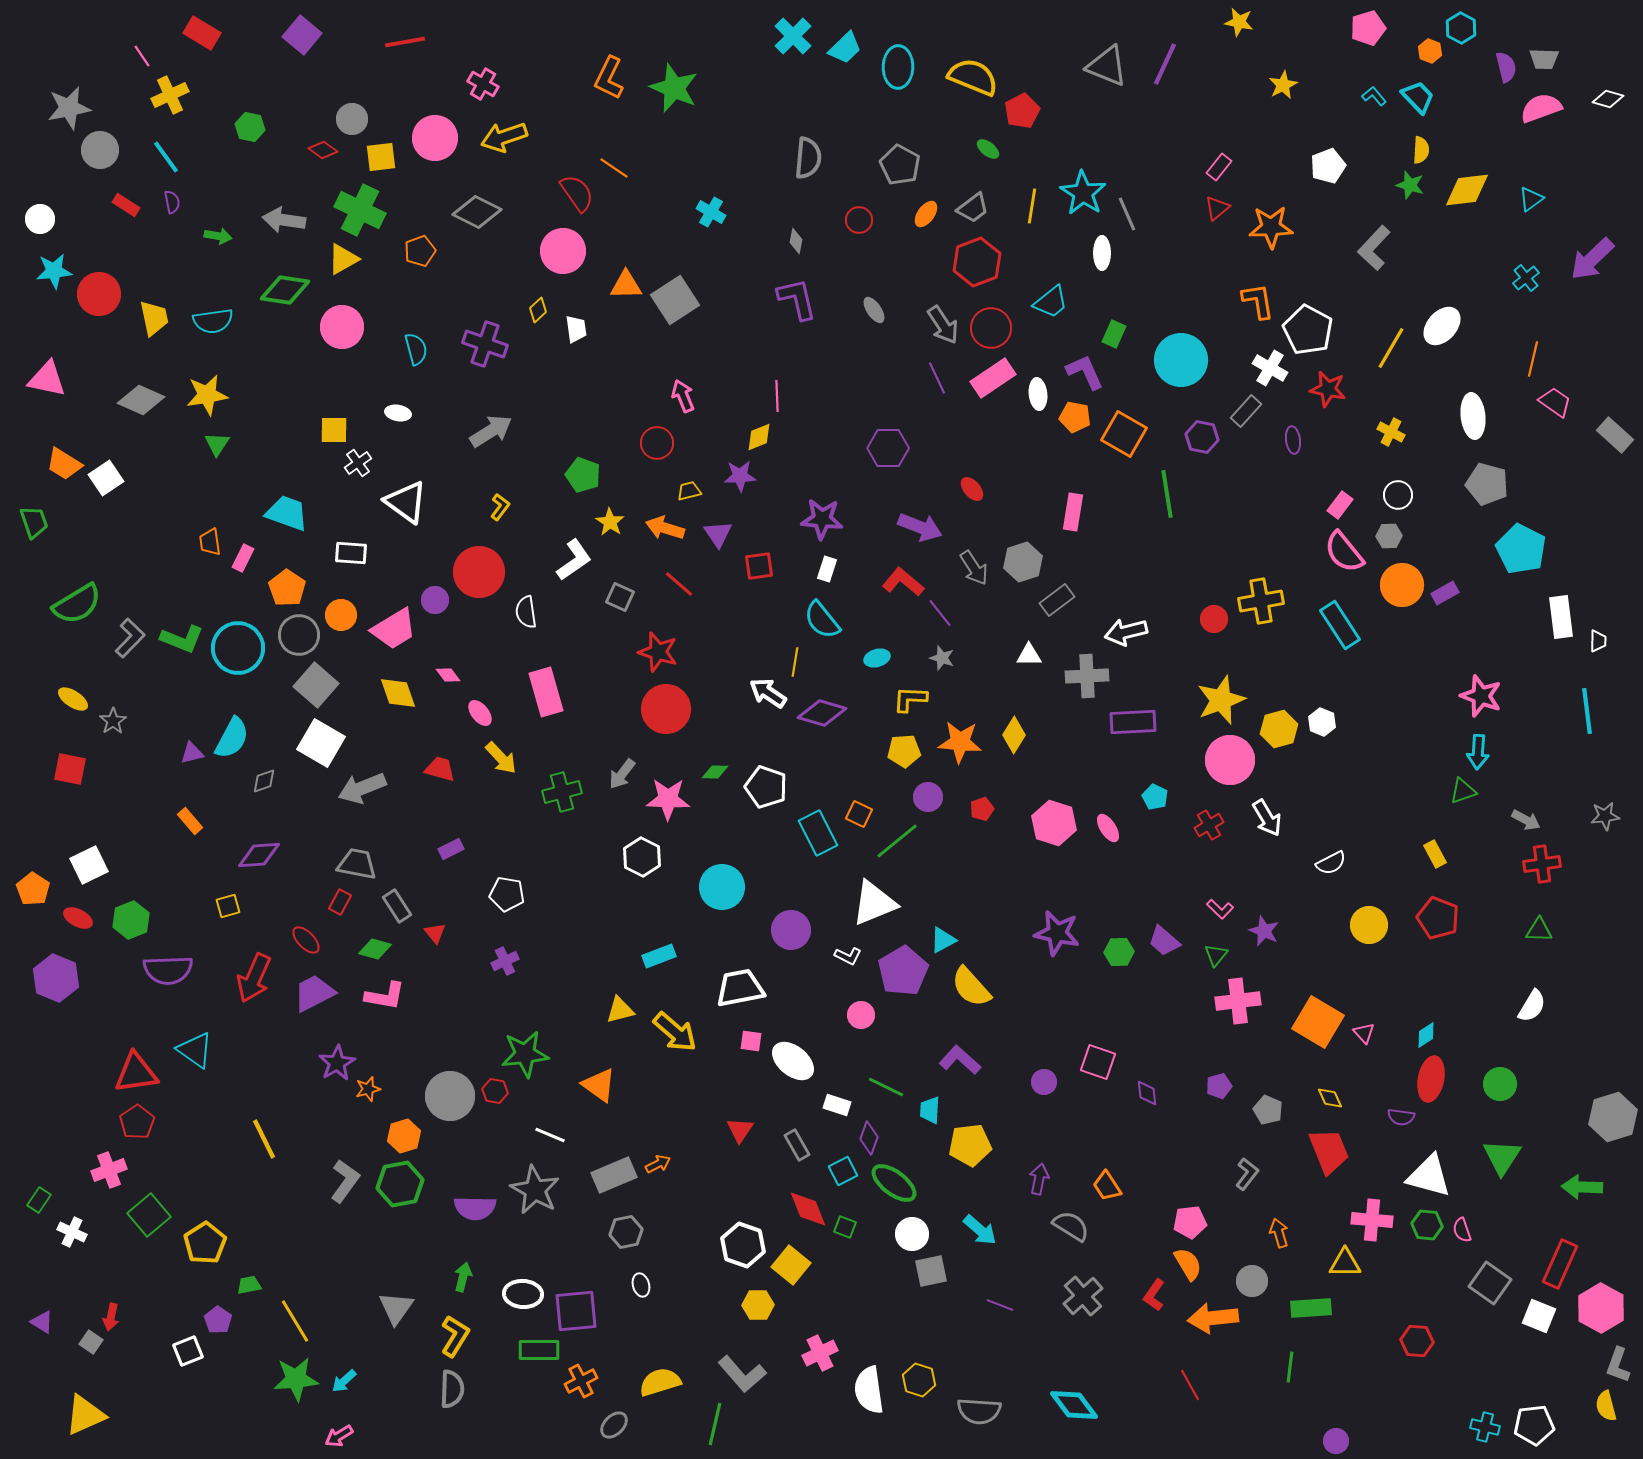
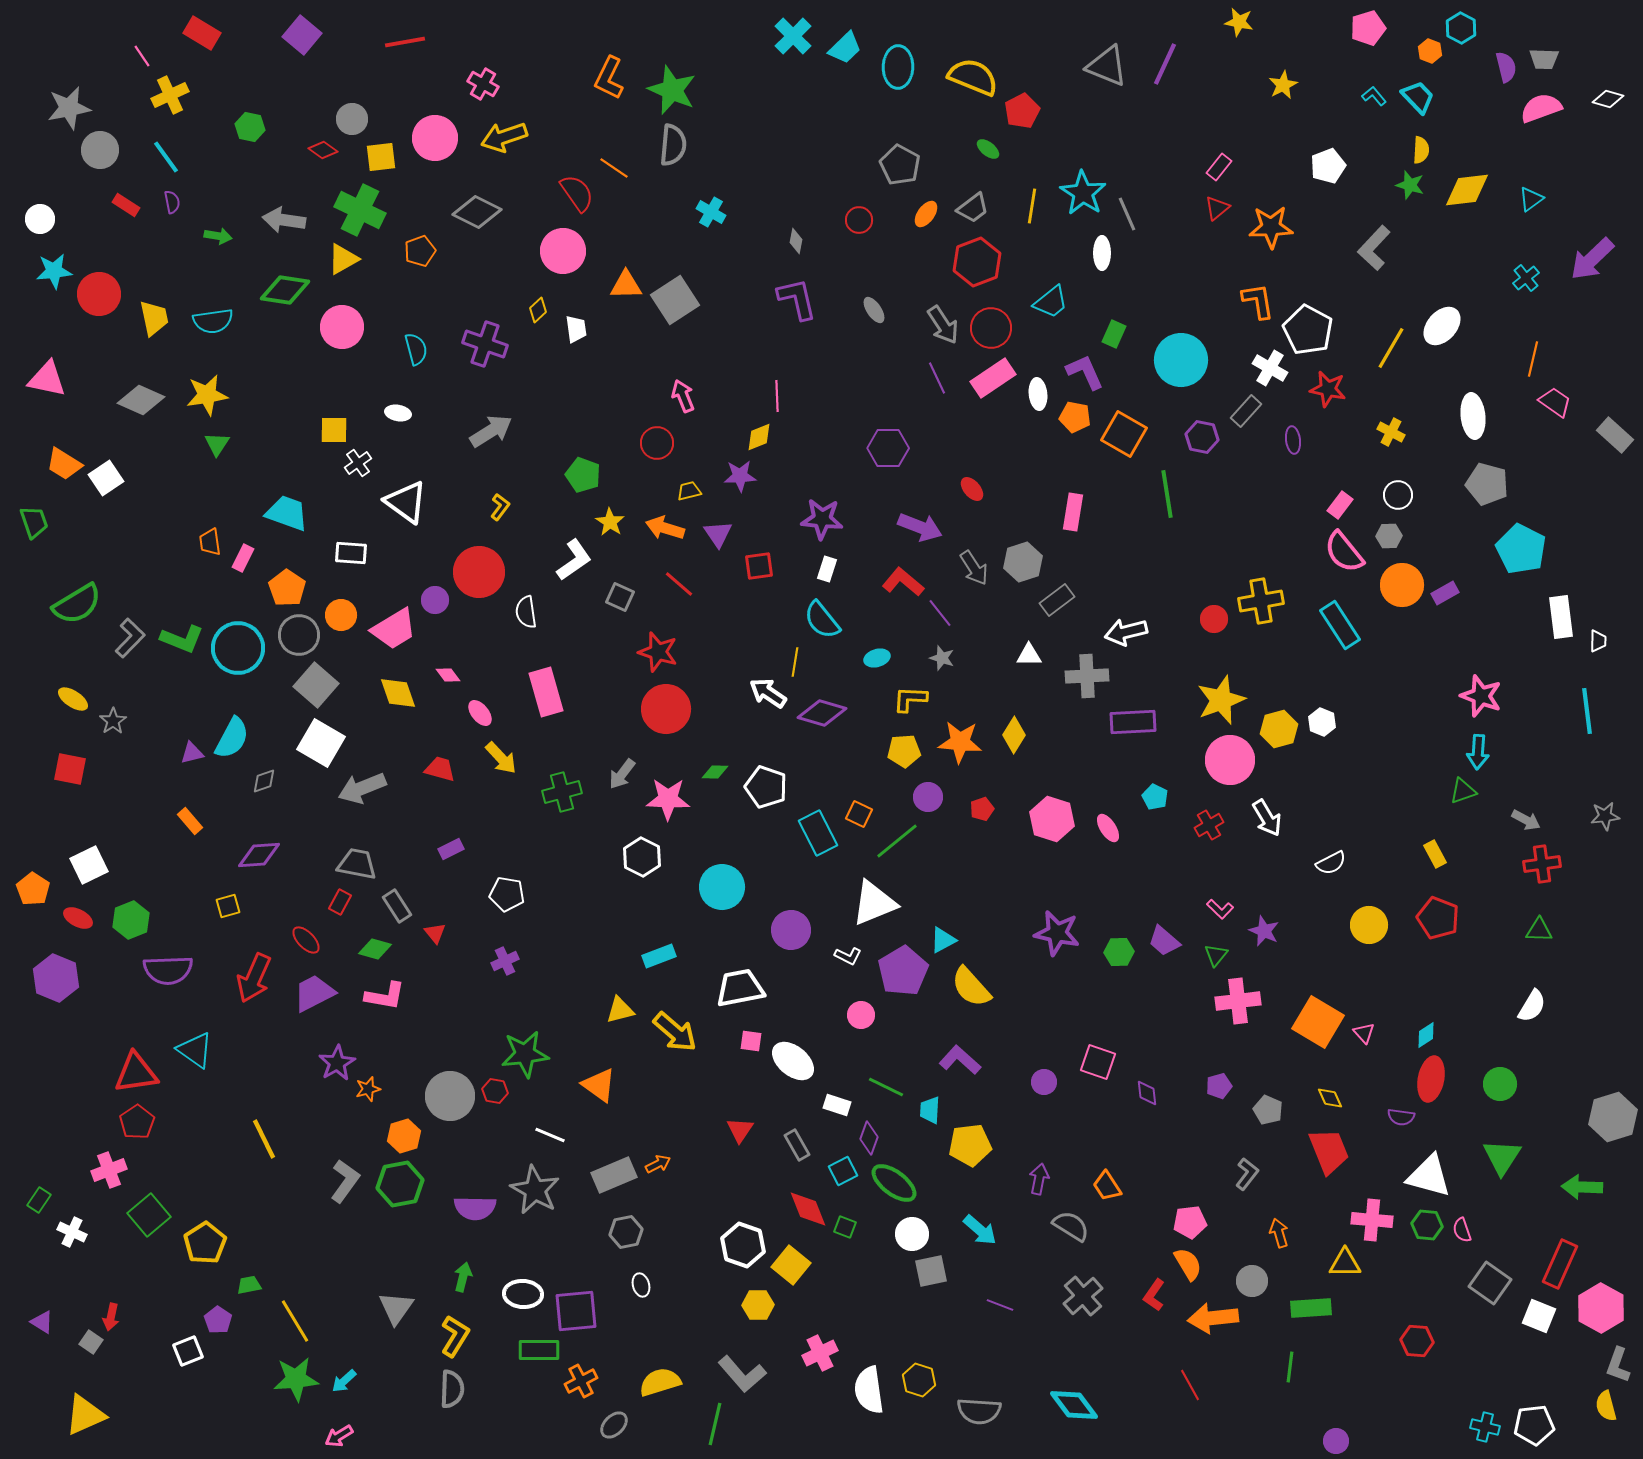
green star at (674, 88): moved 2 px left, 2 px down
gray semicircle at (808, 158): moved 135 px left, 13 px up
pink hexagon at (1054, 823): moved 2 px left, 4 px up
